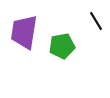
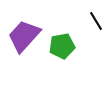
purple trapezoid: moved 4 px down; rotated 33 degrees clockwise
